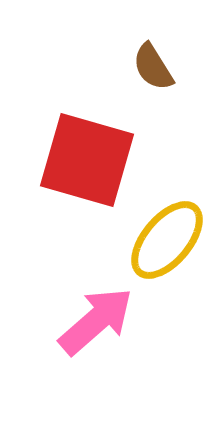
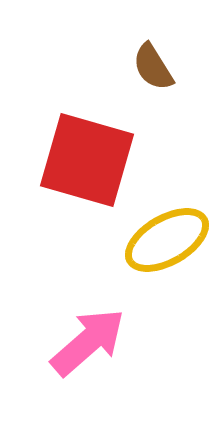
yellow ellipse: rotated 20 degrees clockwise
pink arrow: moved 8 px left, 21 px down
